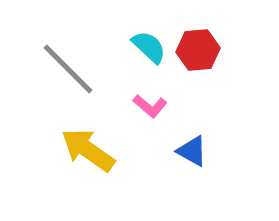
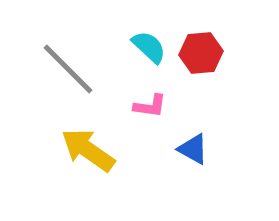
red hexagon: moved 3 px right, 3 px down
pink L-shape: rotated 32 degrees counterclockwise
blue triangle: moved 1 px right, 2 px up
